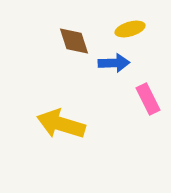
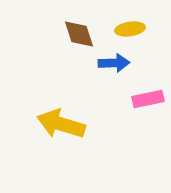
yellow ellipse: rotated 8 degrees clockwise
brown diamond: moved 5 px right, 7 px up
pink rectangle: rotated 76 degrees counterclockwise
